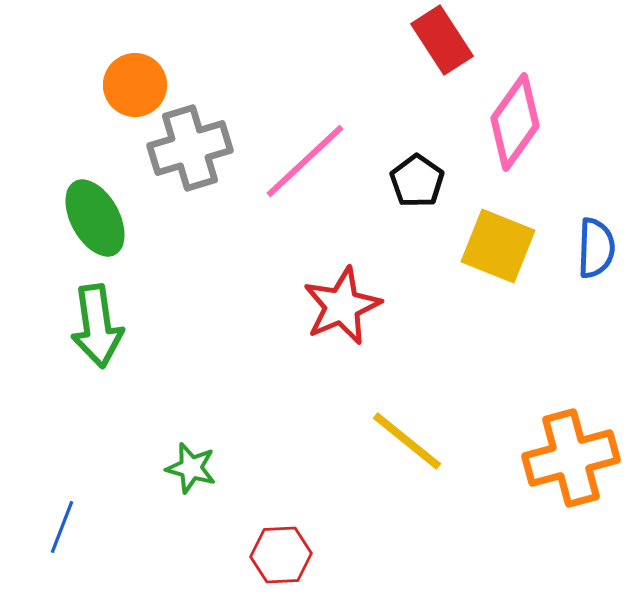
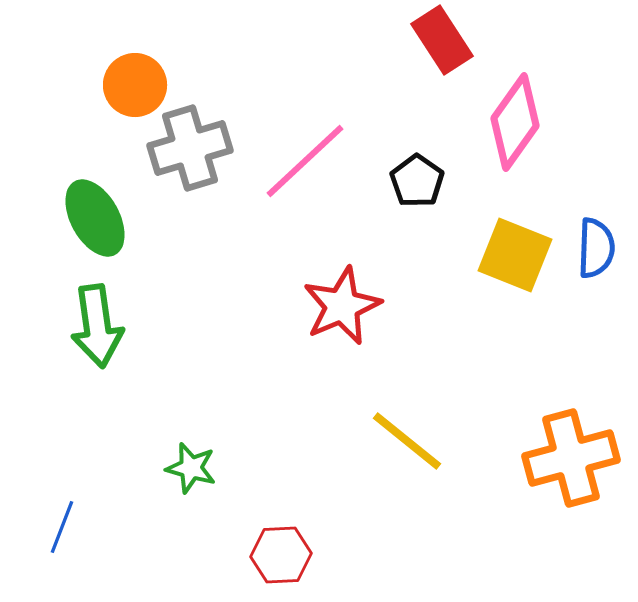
yellow square: moved 17 px right, 9 px down
